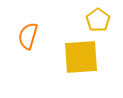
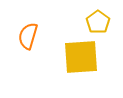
yellow pentagon: moved 2 px down
